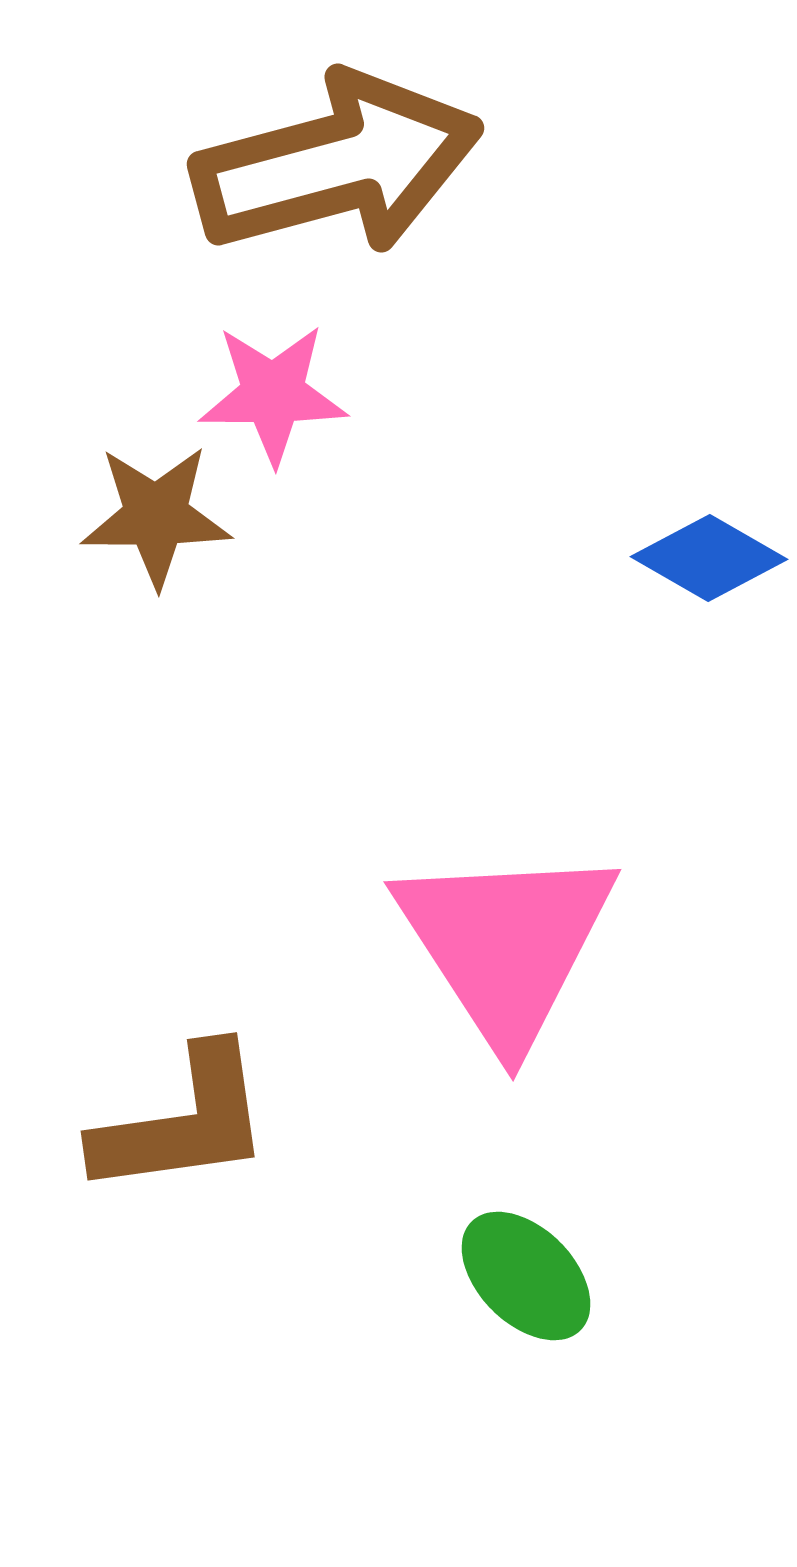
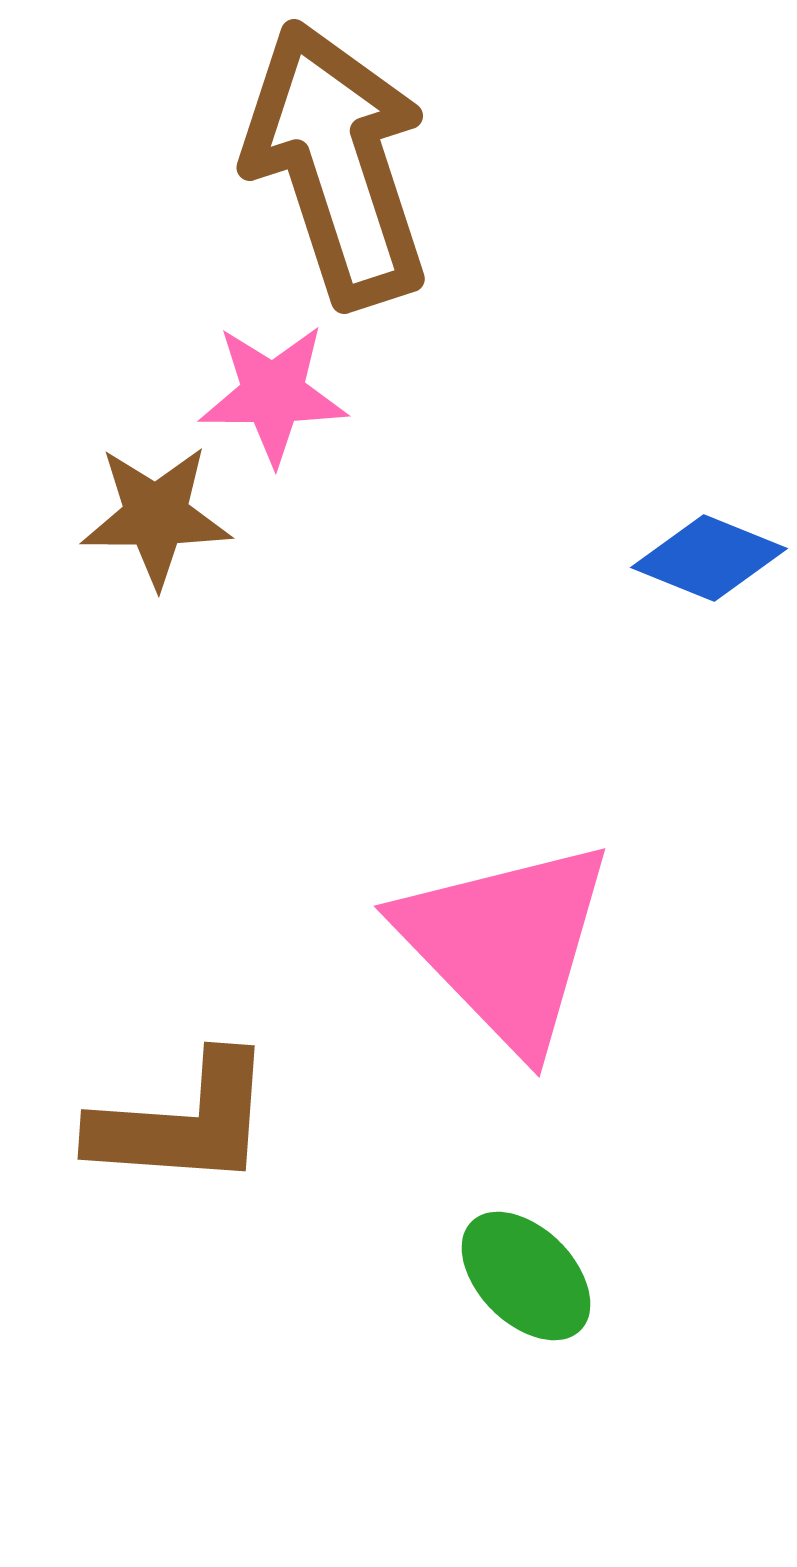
brown arrow: rotated 93 degrees counterclockwise
blue diamond: rotated 8 degrees counterclockwise
pink triangle: rotated 11 degrees counterclockwise
brown L-shape: rotated 12 degrees clockwise
